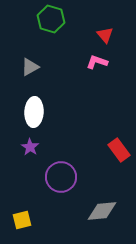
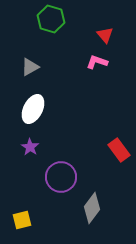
white ellipse: moved 1 px left, 3 px up; rotated 24 degrees clockwise
gray diamond: moved 10 px left, 3 px up; rotated 48 degrees counterclockwise
